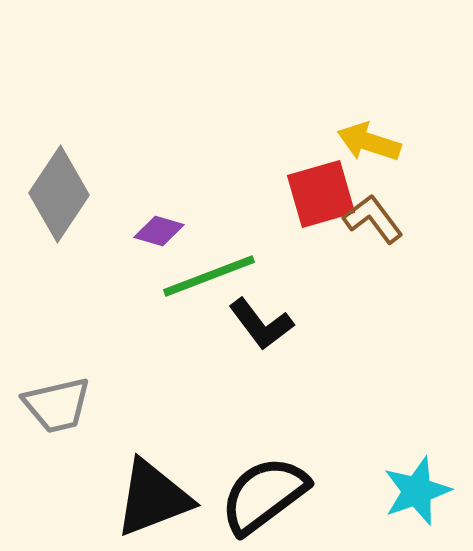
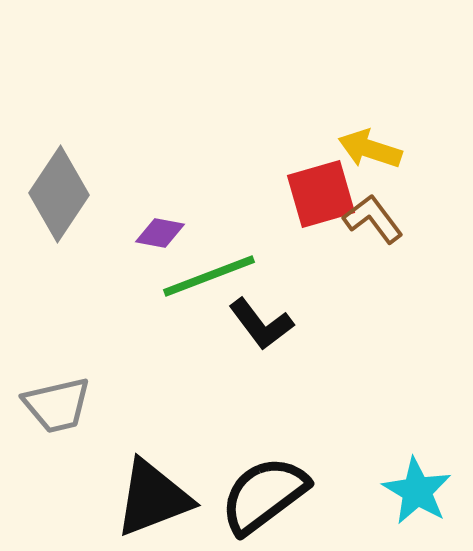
yellow arrow: moved 1 px right, 7 px down
purple diamond: moved 1 px right, 2 px down; rotated 6 degrees counterclockwise
cyan star: rotated 22 degrees counterclockwise
